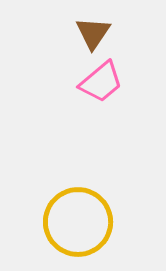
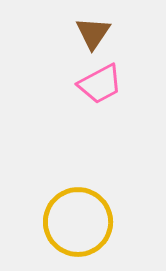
pink trapezoid: moved 1 px left, 2 px down; rotated 12 degrees clockwise
